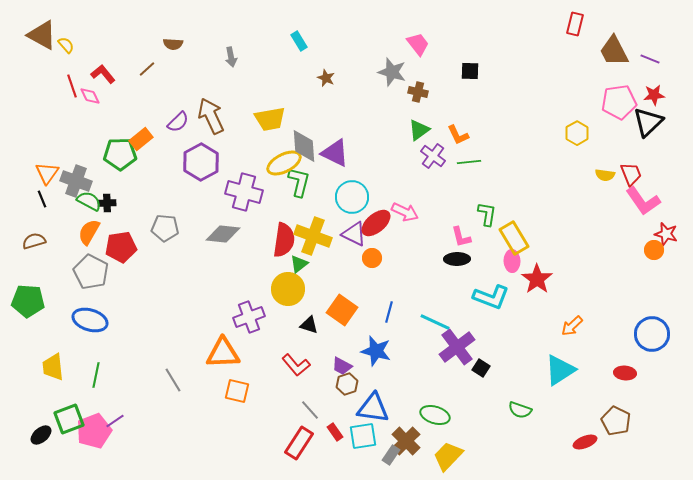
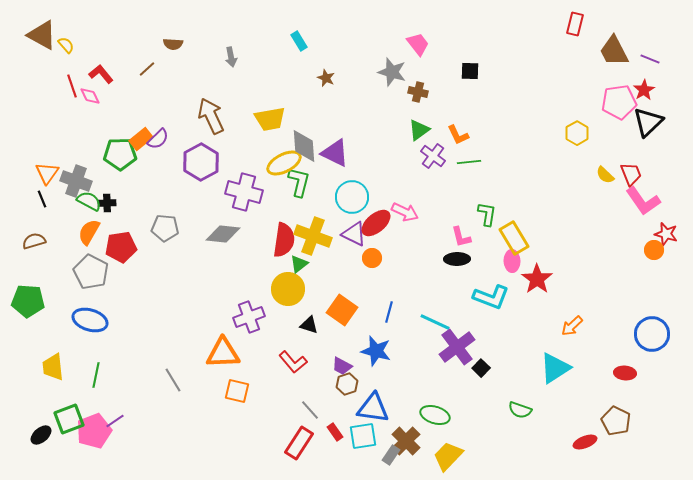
red L-shape at (103, 74): moved 2 px left
red star at (654, 95): moved 10 px left, 5 px up; rotated 25 degrees counterclockwise
purple semicircle at (178, 122): moved 20 px left, 17 px down
yellow semicircle at (605, 175): rotated 36 degrees clockwise
red L-shape at (296, 365): moved 3 px left, 3 px up
black square at (481, 368): rotated 12 degrees clockwise
cyan triangle at (560, 370): moved 5 px left, 2 px up
